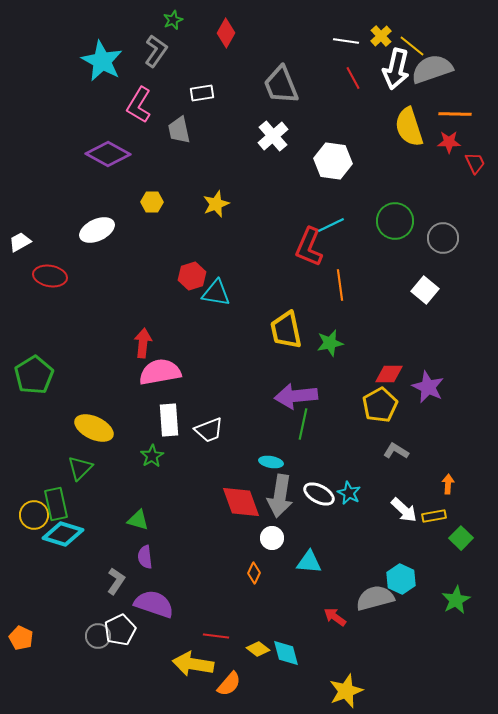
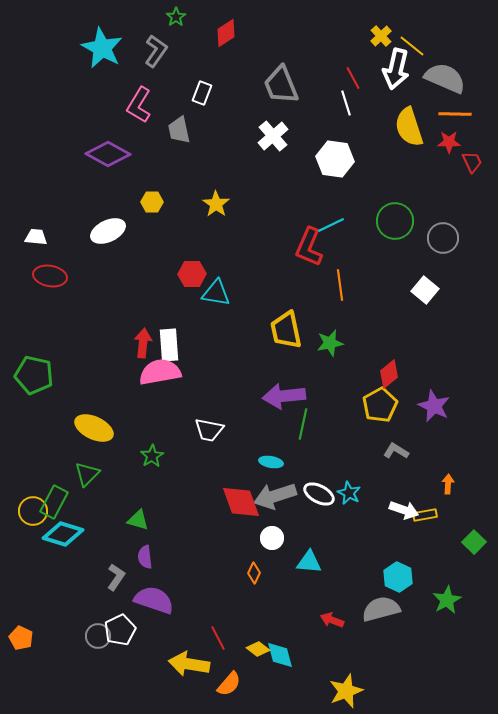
green star at (173, 20): moved 3 px right, 3 px up; rotated 12 degrees counterclockwise
red diamond at (226, 33): rotated 28 degrees clockwise
white line at (346, 41): moved 62 px down; rotated 65 degrees clockwise
cyan star at (102, 61): moved 13 px up
gray semicircle at (432, 69): moved 13 px right, 9 px down; rotated 42 degrees clockwise
white rectangle at (202, 93): rotated 60 degrees counterclockwise
white hexagon at (333, 161): moved 2 px right, 2 px up
red trapezoid at (475, 163): moved 3 px left, 1 px up
yellow star at (216, 204): rotated 16 degrees counterclockwise
white ellipse at (97, 230): moved 11 px right, 1 px down
white trapezoid at (20, 242): moved 16 px right, 5 px up; rotated 35 degrees clockwise
red hexagon at (192, 276): moved 2 px up; rotated 16 degrees clockwise
red diamond at (389, 374): rotated 40 degrees counterclockwise
green pentagon at (34, 375): rotated 27 degrees counterclockwise
purple star at (428, 387): moved 6 px right, 19 px down
purple arrow at (296, 396): moved 12 px left
white rectangle at (169, 420): moved 75 px up
white trapezoid at (209, 430): rotated 32 degrees clockwise
green triangle at (80, 468): moved 7 px right, 6 px down
gray arrow at (280, 496): moved 5 px left; rotated 63 degrees clockwise
green rectangle at (56, 504): moved 2 px left, 2 px up; rotated 40 degrees clockwise
white arrow at (404, 510): rotated 24 degrees counterclockwise
yellow circle at (34, 515): moved 1 px left, 4 px up
yellow rectangle at (434, 516): moved 9 px left, 1 px up
green square at (461, 538): moved 13 px right, 4 px down
cyan hexagon at (401, 579): moved 3 px left, 2 px up
gray L-shape at (116, 581): moved 4 px up
gray semicircle at (375, 598): moved 6 px right, 11 px down
green star at (456, 600): moved 9 px left
purple semicircle at (154, 604): moved 4 px up
red arrow at (335, 617): moved 3 px left, 3 px down; rotated 15 degrees counterclockwise
red line at (216, 636): moved 2 px right, 2 px down; rotated 55 degrees clockwise
cyan diamond at (286, 653): moved 6 px left, 2 px down
yellow arrow at (193, 664): moved 4 px left
